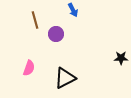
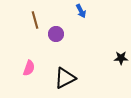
blue arrow: moved 8 px right, 1 px down
